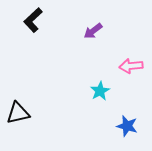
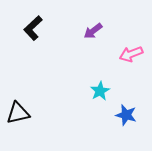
black L-shape: moved 8 px down
pink arrow: moved 12 px up; rotated 15 degrees counterclockwise
blue star: moved 1 px left, 11 px up
